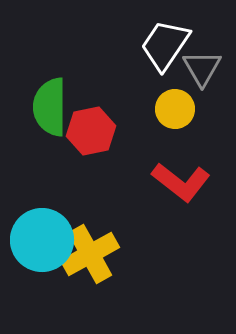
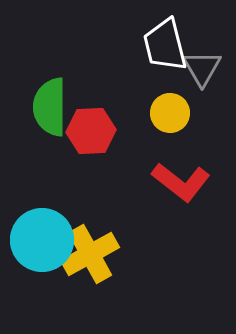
white trapezoid: rotated 48 degrees counterclockwise
yellow circle: moved 5 px left, 4 px down
red hexagon: rotated 9 degrees clockwise
